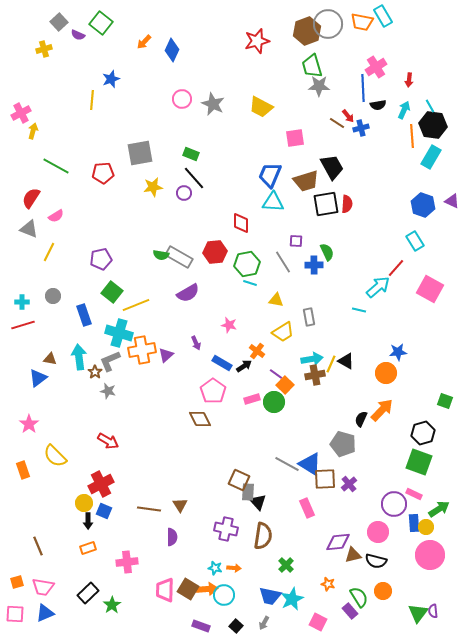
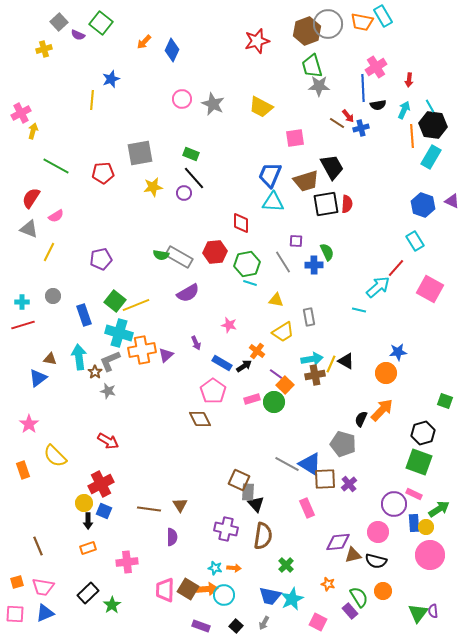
green square at (112, 292): moved 3 px right, 9 px down
black triangle at (258, 502): moved 2 px left, 2 px down
